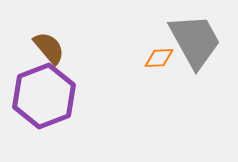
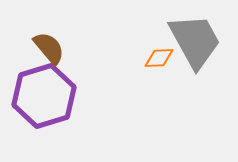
purple hexagon: rotated 4 degrees clockwise
